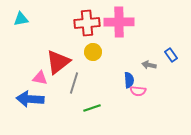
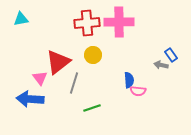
yellow circle: moved 3 px down
gray arrow: moved 12 px right
pink triangle: rotated 42 degrees clockwise
